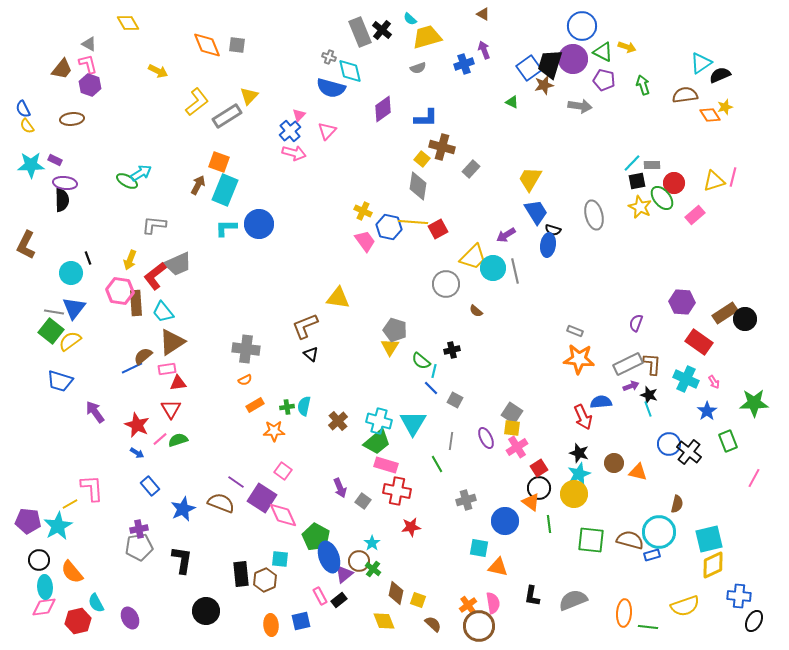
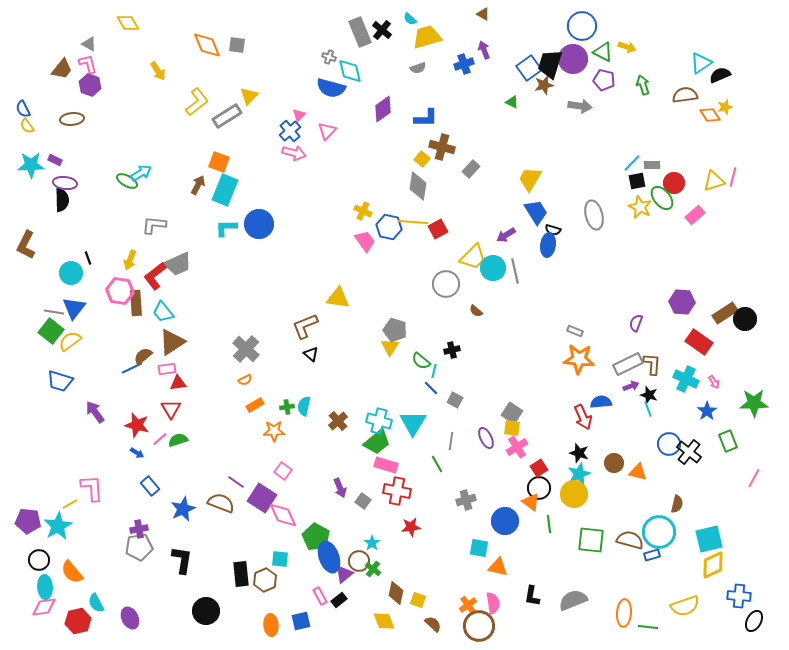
yellow arrow at (158, 71): rotated 30 degrees clockwise
gray cross at (246, 349): rotated 36 degrees clockwise
red star at (137, 425): rotated 10 degrees counterclockwise
